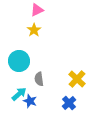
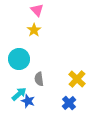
pink triangle: rotated 48 degrees counterclockwise
cyan circle: moved 2 px up
blue star: moved 2 px left
